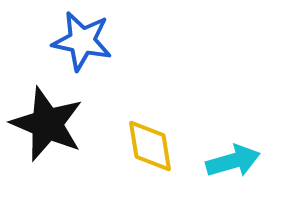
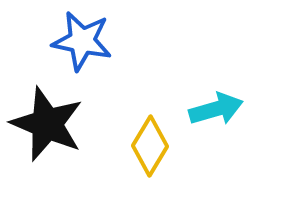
yellow diamond: rotated 40 degrees clockwise
cyan arrow: moved 17 px left, 52 px up
